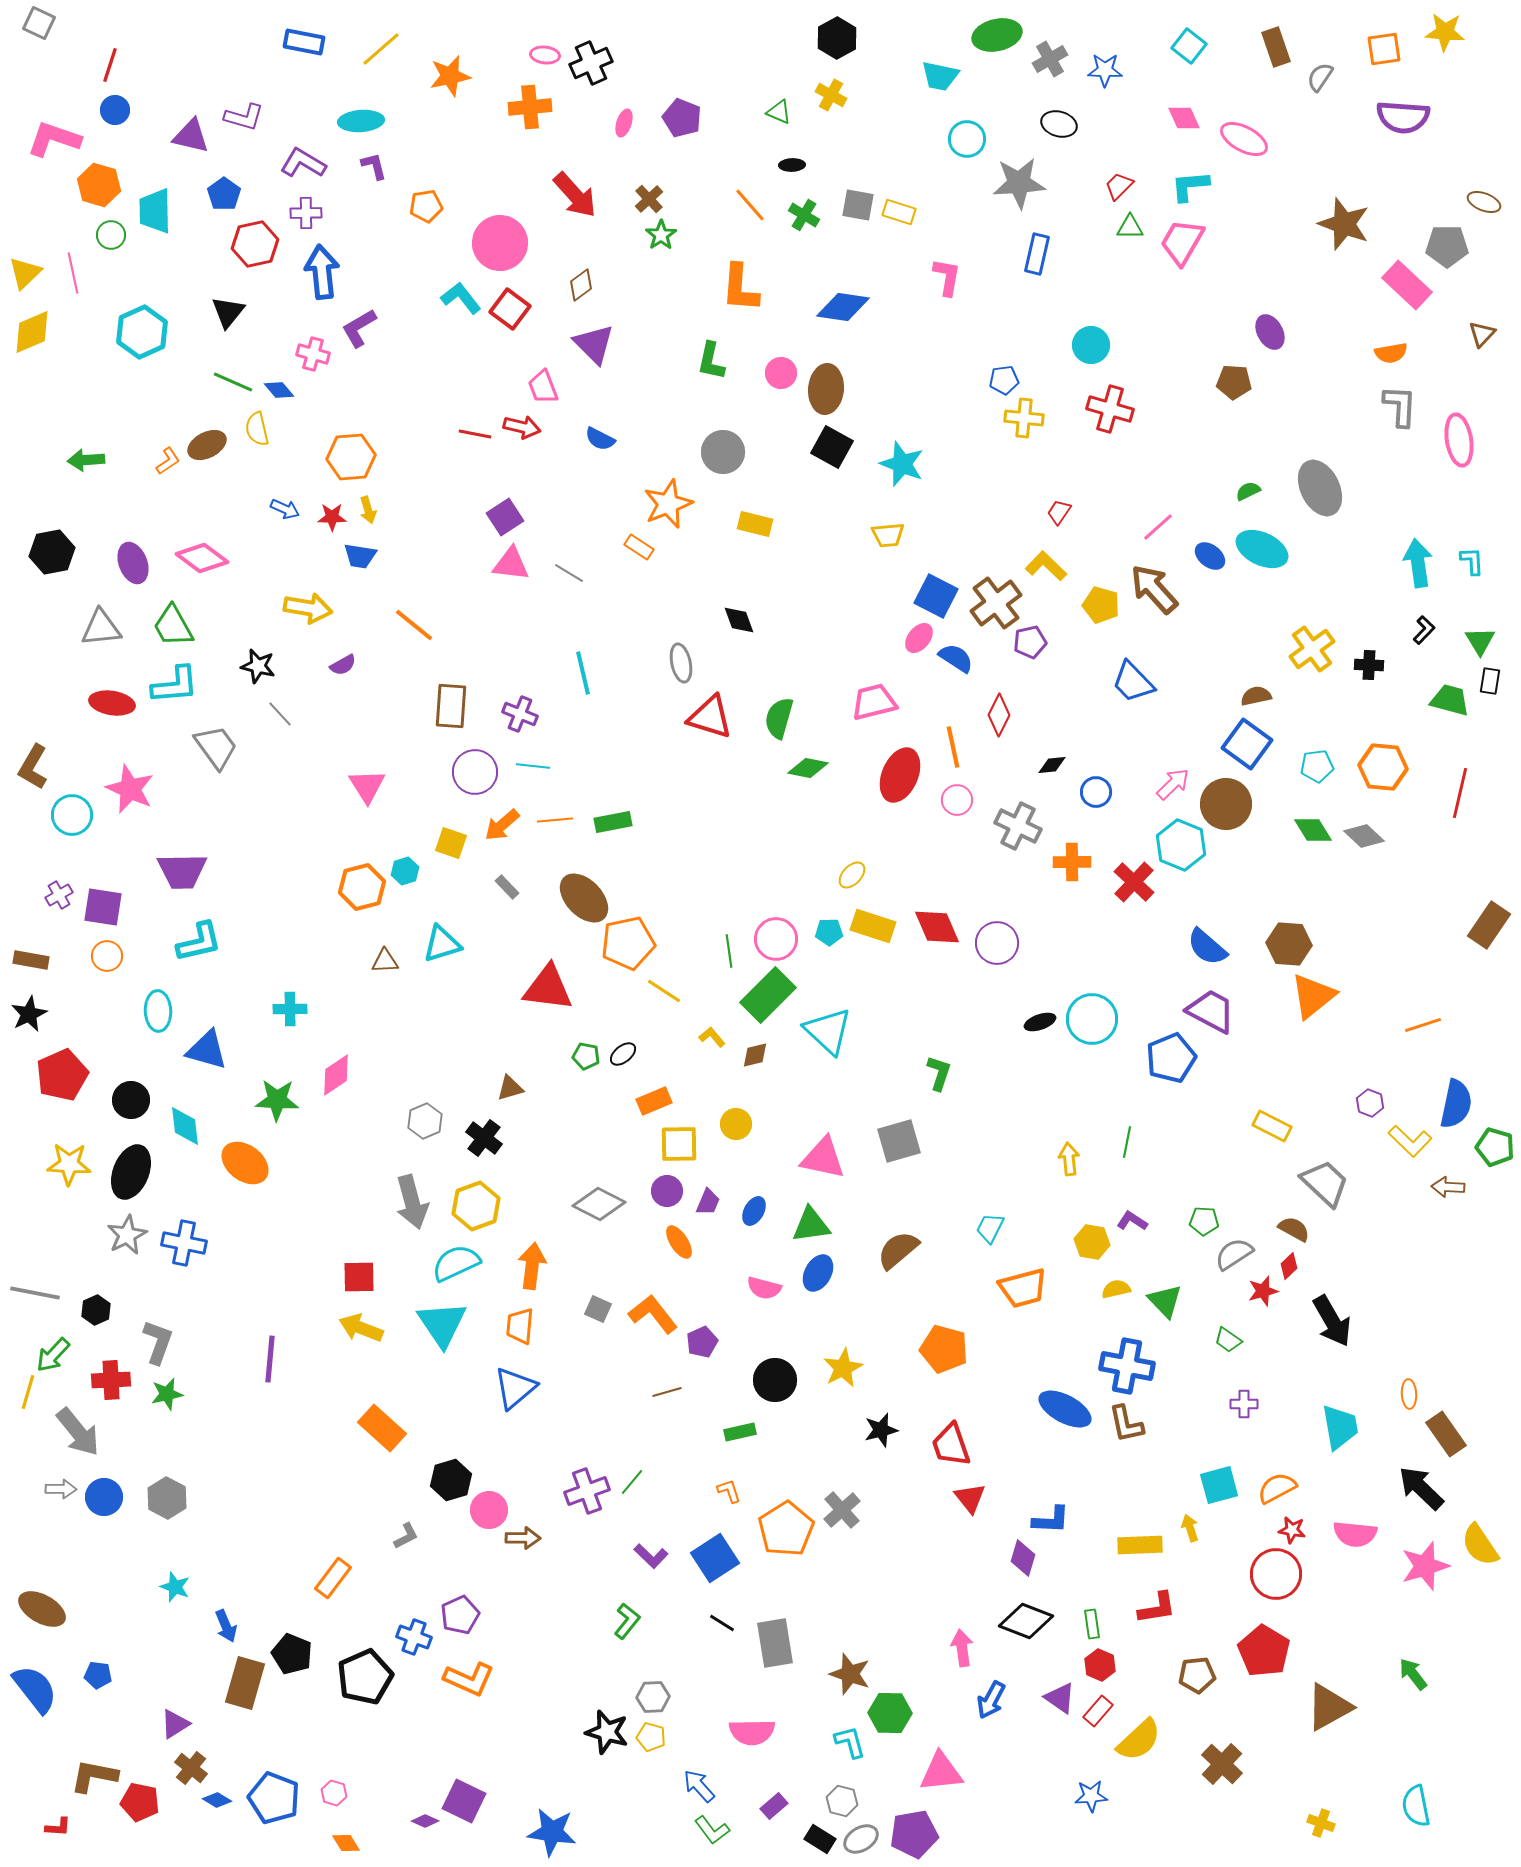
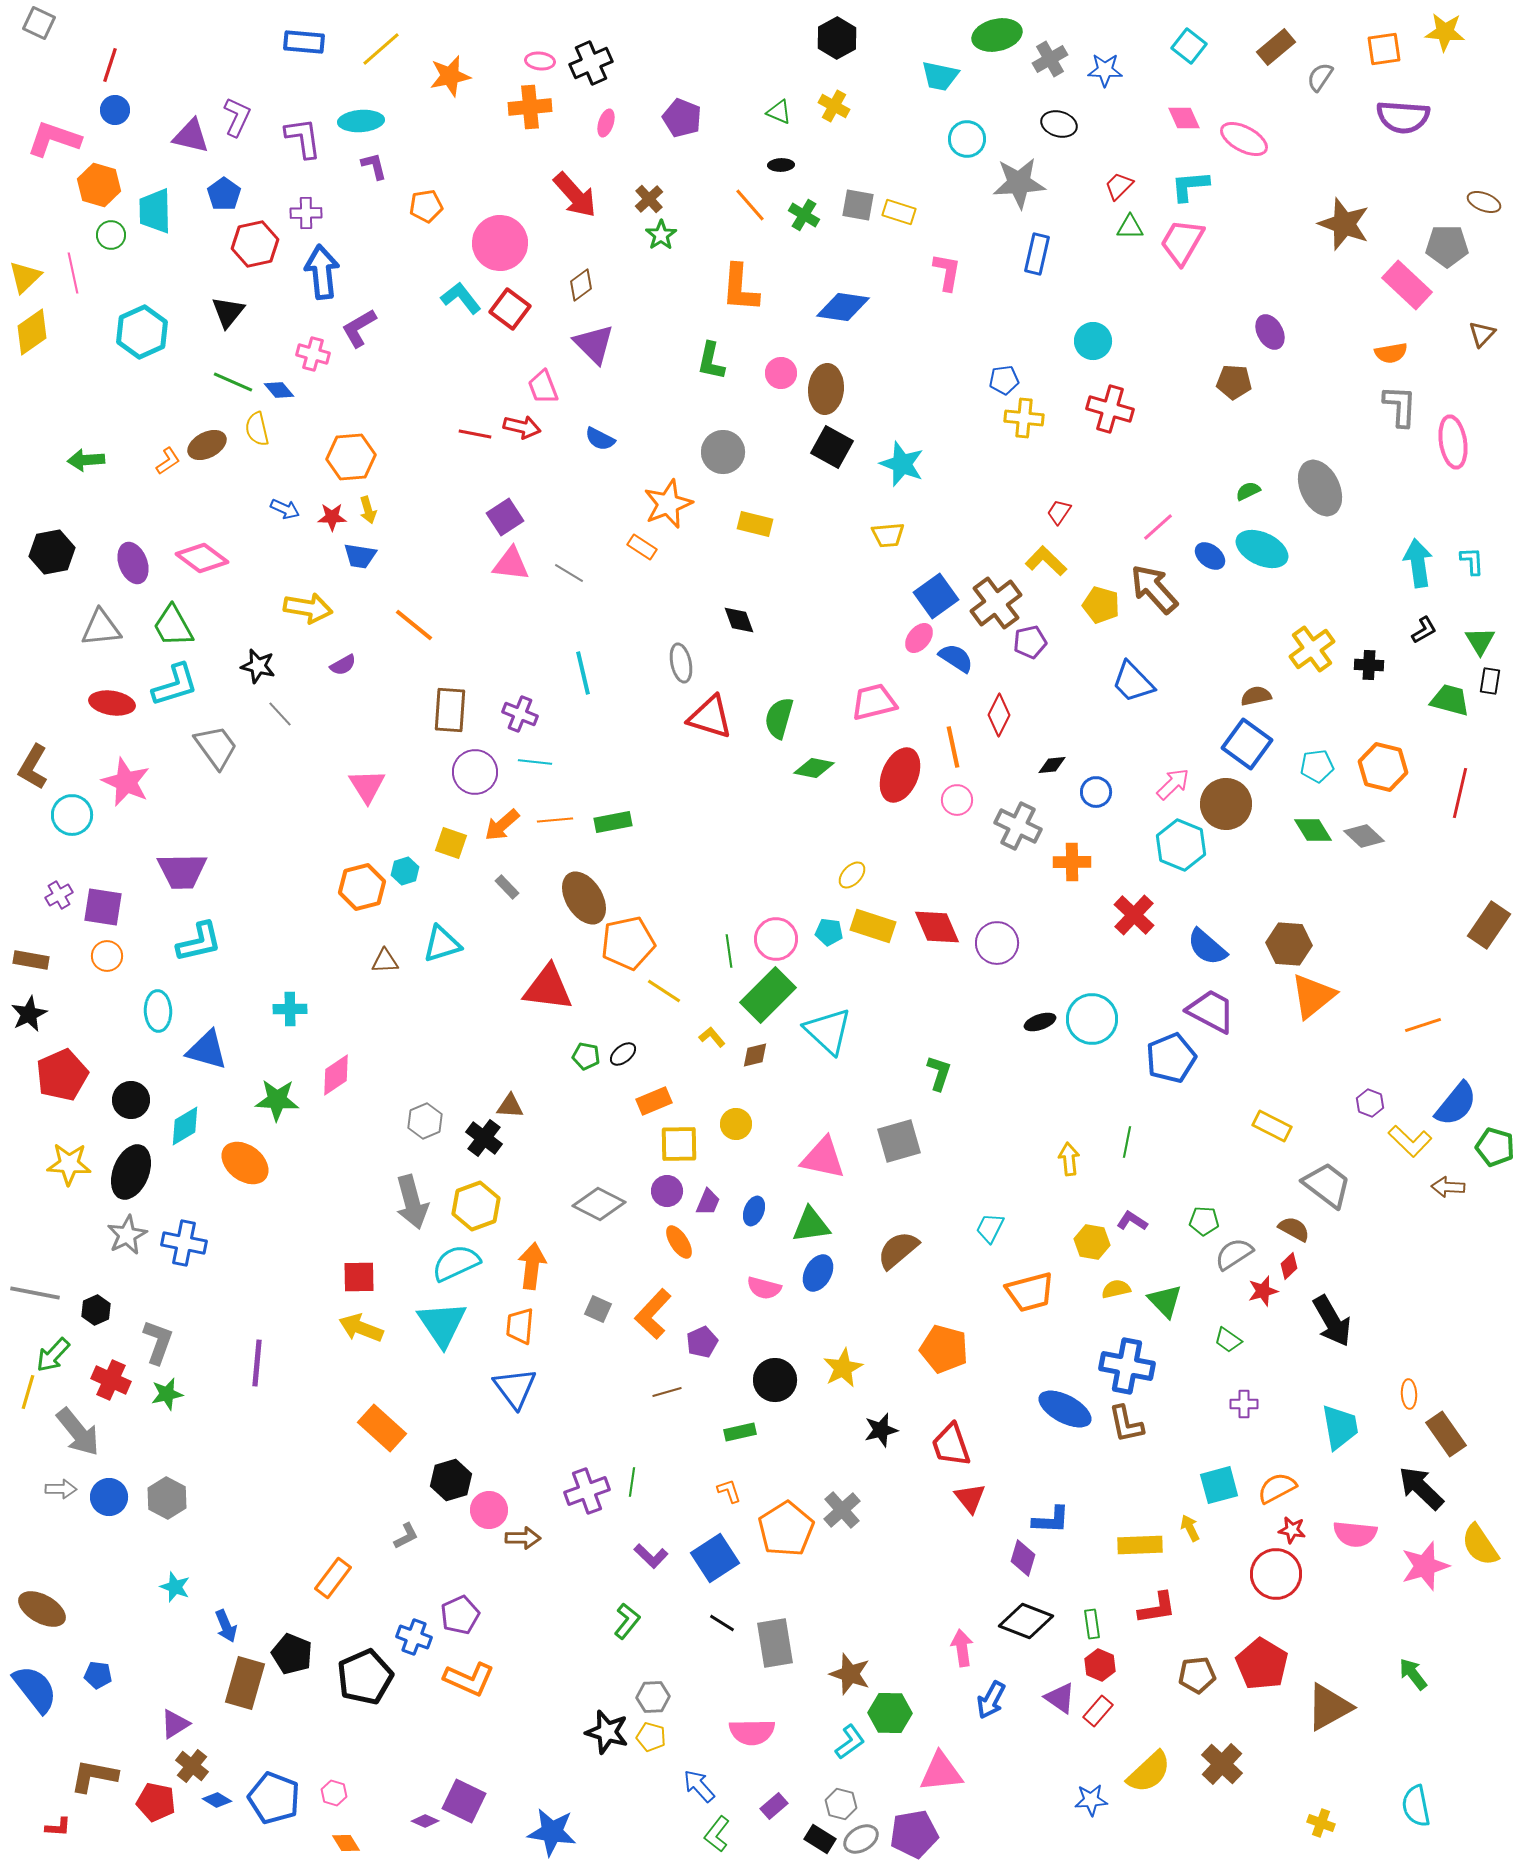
blue rectangle at (304, 42): rotated 6 degrees counterclockwise
brown rectangle at (1276, 47): rotated 69 degrees clockwise
pink ellipse at (545, 55): moved 5 px left, 6 px down
yellow cross at (831, 95): moved 3 px right, 11 px down
purple L-shape at (244, 117): moved 7 px left; rotated 81 degrees counterclockwise
pink ellipse at (624, 123): moved 18 px left
purple L-shape at (303, 163): moved 25 px up; rotated 51 degrees clockwise
black ellipse at (792, 165): moved 11 px left
yellow triangle at (25, 273): moved 4 px down
pink L-shape at (947, 277): moved 5 px up
yellow diamond at (32, 332): rotated 12 degrees counterclockwise
cyan circle at (1091, 345): moved 2 px right, 4 px up
pink ellipse at (1459, 440): moved 6 px left, 2 px down
orange rectangle at (639, 547): moved 3 px right
yellow L-shape at (1046, 566): moved 5 px up
blue square at (936, 596): rotated 27 degrees clockwise
black L-shape at (1424, 630): rotated 16 degrees clockwise
cyan L-shape at (175, 685): rotated 12 degrees counterclockwise
brown rectangle at (451, 706): moved 1 px left, 4 px down
cyan line at (533, 766): moved 2 px right, 4 px up
orange hexagon at (1383, 767): rotated 9 degrees clockwise
green diamond at (808, 768): moved 6 px right
pink star at (130, 789): moved 4 px left, 7 px up
red cross at (1134, 882): moved 33 px down
brown ellipse at (584, 898): rotated 12 degrees clockwise
cyan pentagon at (829, 932): rotated 8 degrees clockwise
brown triangle at (510, 1088): moved 18 px down; rotated 20 degrees clockwise
blue semicircle at (1456, 1104): rotated 27 degrees clockwise
cyan diamond at (185, 1126): rotated 66 degrees clockwise
gray trapezoid at (1325, 1183): moved 2 px right, 2 px down; rotated 6 degrees counterclockwise
blue ellipse at (754, 1211): rotated 8 degrees counterclockwise
orange trapezoid at (1023, 1288): moved 7 px right, 4 px down
orange L-shape at (653, 1314): rotated 99 degrees counterclockwise
purple line at (270, 1359): moved 13 px left, 4 px down
red cross at (111, 1380): rotated 27 degrees clockwise
blue triangle at (515, 1388): rotated 27 degrees counterclockwise
green line at (632, 1482): rotated 32 degrees counterclockwise
blue circle at (104, 1497): moved 5 px right
yellow arrow at (1190, 1528): rotated 8 degrees counterclockwise
red pentagon at (1264, 1651): moved 2 px left, 13 px down
yellow semicircle at (1139, 1740): moved 10 px right, 32 px down
cyan L-shape at (850, 1742): rotated 69 degrees clockwise
brown cross at (191, 1768): moved 1 px right, 2 px up
blue star at (1091, 1796): moved 4 px down
gray hexagon at (842, 1801): moved 1 px left, 3 px down
red pentagon at (140, 1802): moved 16 px right
green L-shape at (712, 1830): moved 5 px right, 4 px down; rotated 75 degrees clockwise
